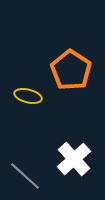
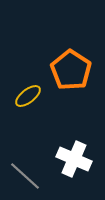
yellow ellipse: rotated 52 degrees counterclockwise
white cross: rotated 24 degrees counterclockwise
